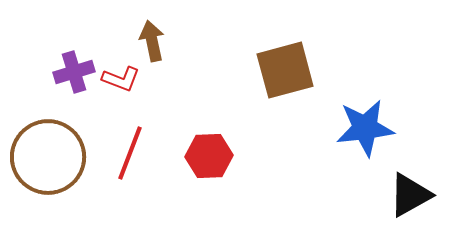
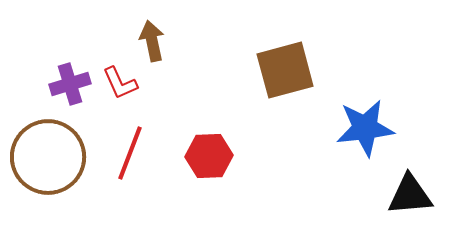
purple cross: moved 4 px left, 12 px down
red L-shape: moved 1 px left, 4 px down; rotated 45 degrees clockwise
black triangle: rotated 24 degrees clockwise
